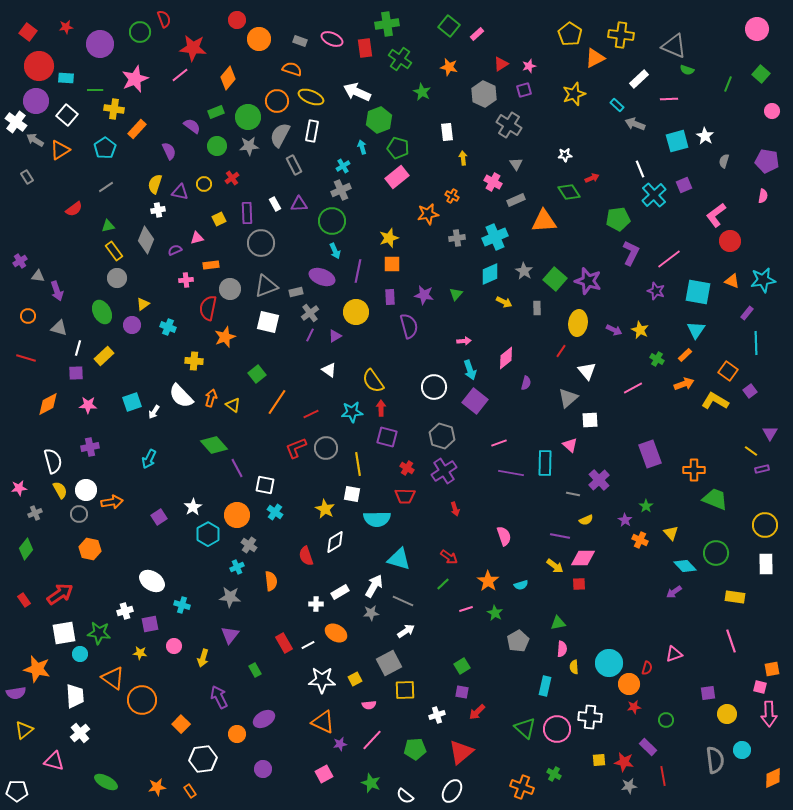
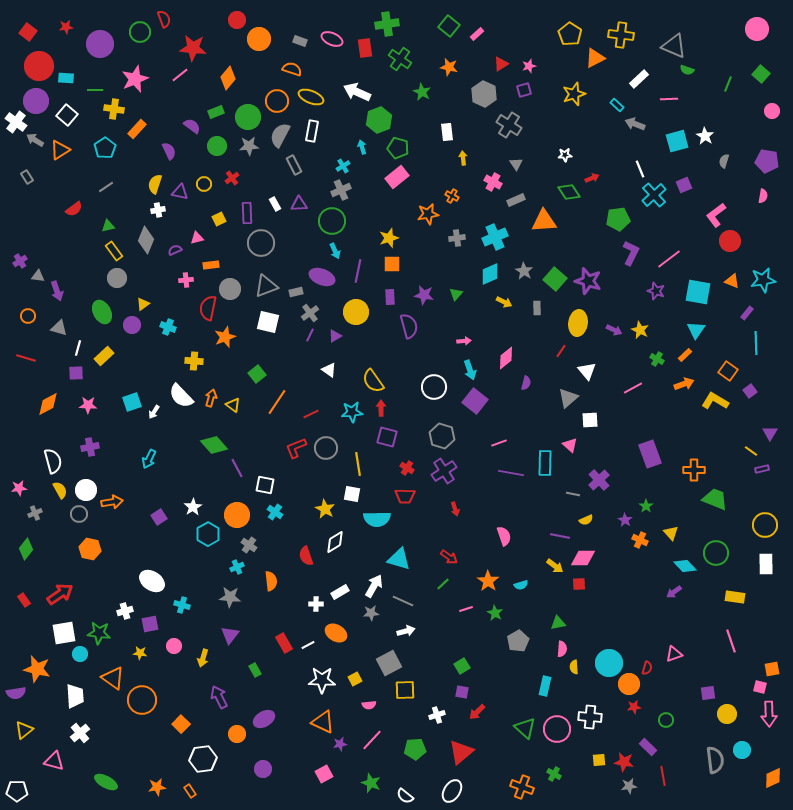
white arrow at (406, 631): rotated 18 degrees clockwise
